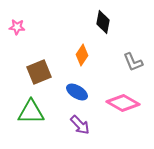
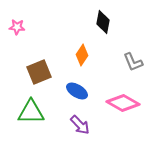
blue ellipse: moved 1 px up
